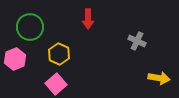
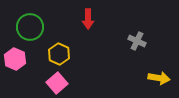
pink hexagon: rotated 15 degrees counterclockwise
pink square: moved 1 px right, 1 px up
